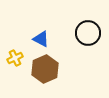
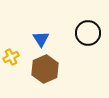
blue triangle: rotated 30 degrees clockwise
yellow cross: moved 4 px left, 1 px up
